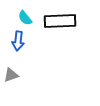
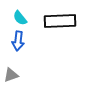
cyan semicircle: moved 5 px left
